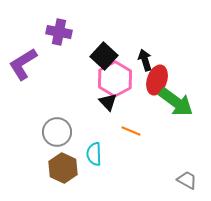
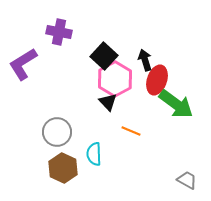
green arrow: moved 2 px down
